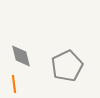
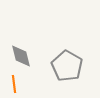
gray pentagon: rotated 16 degrees counterclockwise
